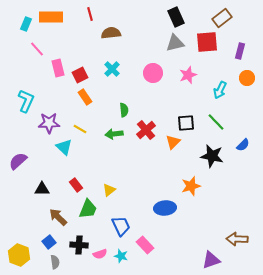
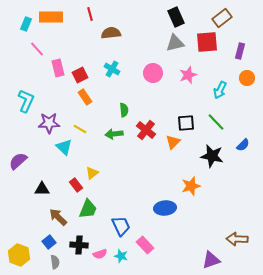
cyan cross at (112, 69): rotated 14 degrees counterclockwise
red cross at (146, 130): rotated 12 degrees counterclockwise
yellow triangle at (109, 190): moved 17 px left, 17 px up
